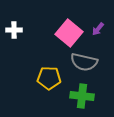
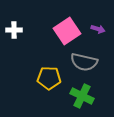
purple arrow: rotated 112 degrees counterclockwise
pink square: moved 2 px left, 2 px up; rotated 16 degrees clockwise
green cross: rotated 20 degrees clockwise
